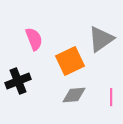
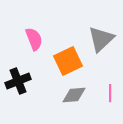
gray triangle: rotated 8 degrees counterclockwise
orange square: moved 2 px left
pink line: moved 1 px left, 4 px up
